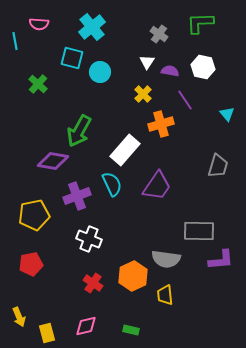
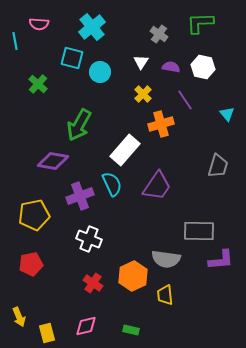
white triangle: moved 6 px left
purple semicircle: moved 1 px right, 4 px up
green arrow: moved 6 px up
purple cross: moved 3 px right
